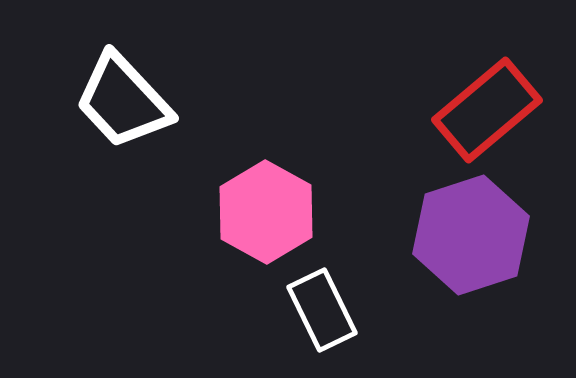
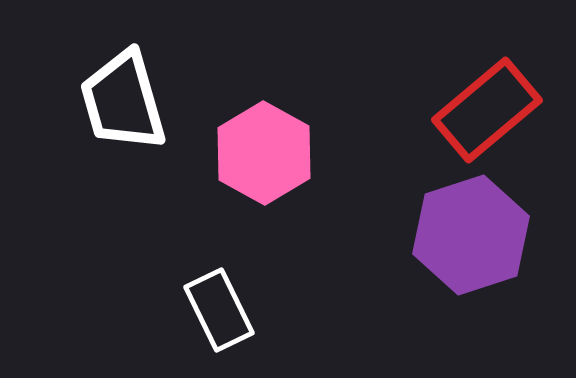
white trapezoid: rotated 27 degrees clockwise
pink hexagon: moved 2 px left, 59 px up
white rectangle: moved 103 px left
